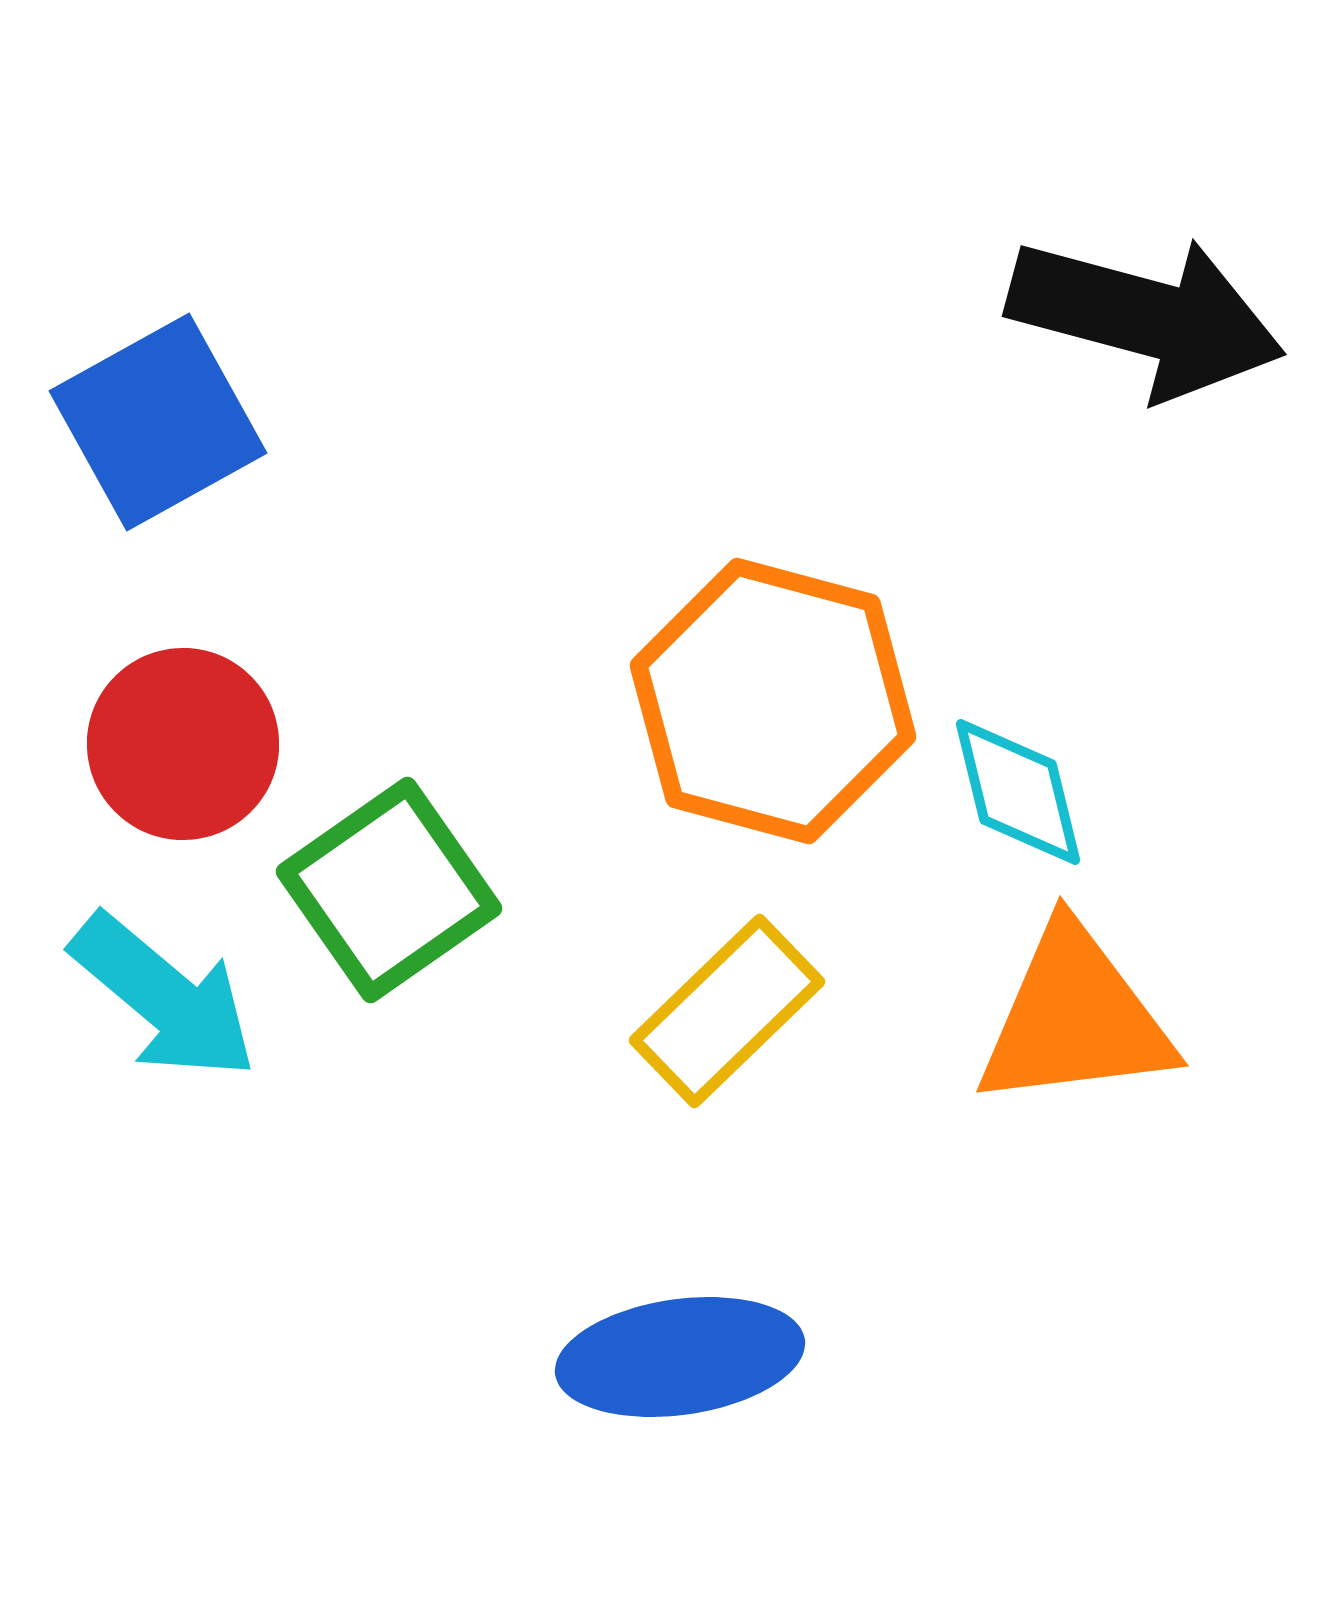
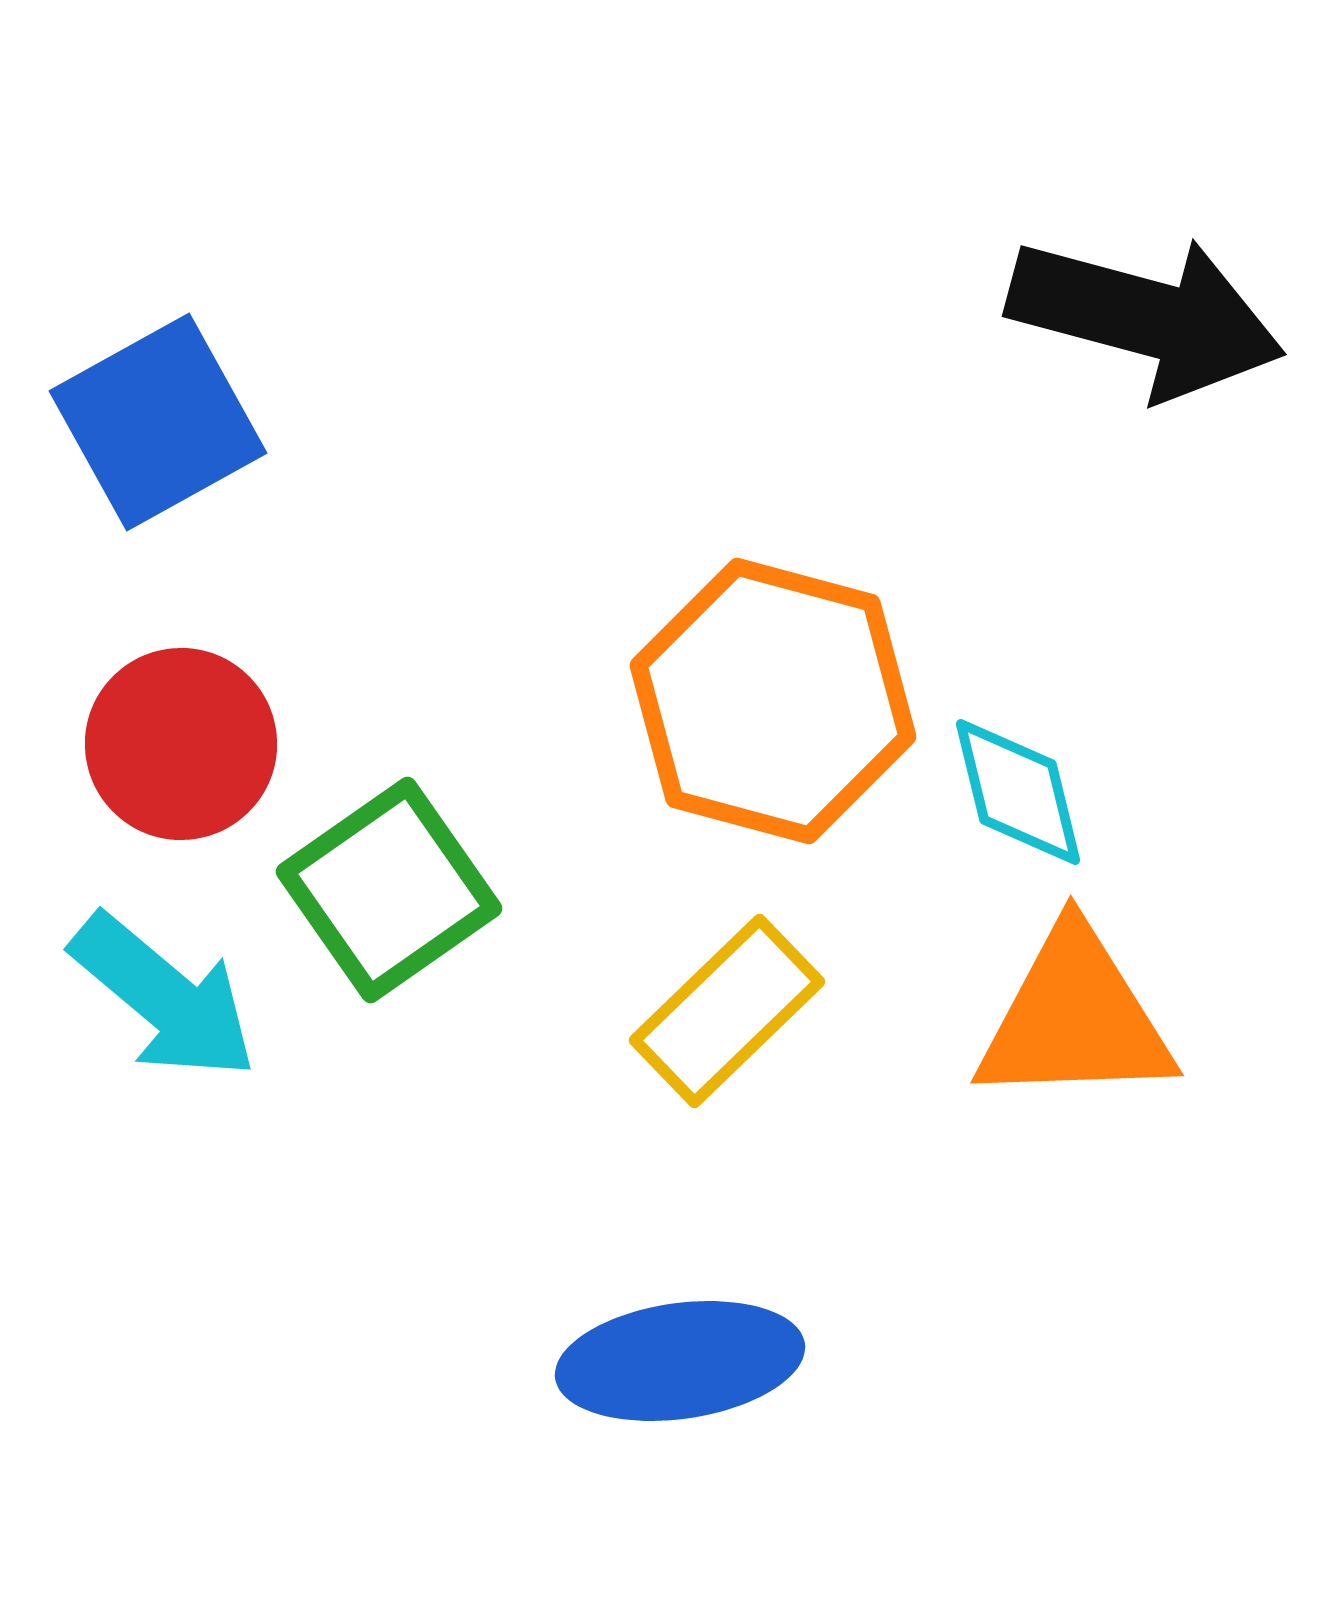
red circle: moved 2 px left
orange triangle: rotated 5 degrees clockwise
blue ellipse: moved 4 px down
